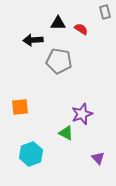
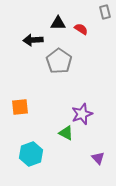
gray pentagon: rotated 25 degrees clockwise
